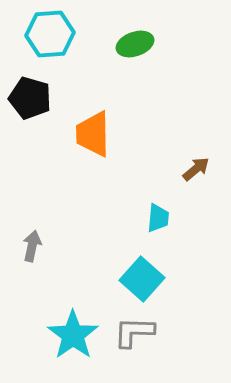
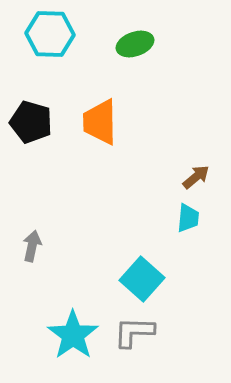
cyan hexagon: rotated 6 degrees clockwise
black pentagon: moved 1 px right, 24 px down
orange trapezoid: moved 7 px right, 12 px up
brown arrow: moved 8 px down
cyan trapezoid: moved 30 px right
